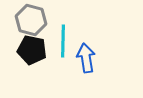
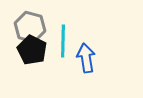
gray hexagon: moved 1 px left, 7 px down
black pentagon: rotated 16 degrees clockwise
